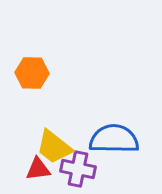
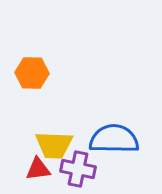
yellow trapezoid: moved 2 px up; rotated 36 degrees counterclockwise
